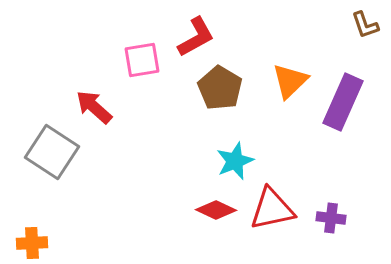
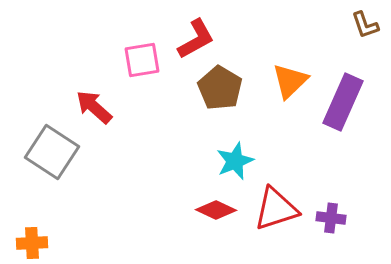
red L-shape: moved 2 px down
red triangle: moved 4 px right; rotated 6 degrees counterclockwise
